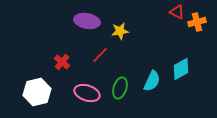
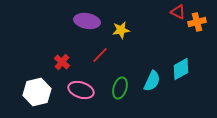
red triangle: moved 1 px right
yellow star: moved 1 px right, 1 px up
pink ellipse: moved 6 px left, 3 px up
